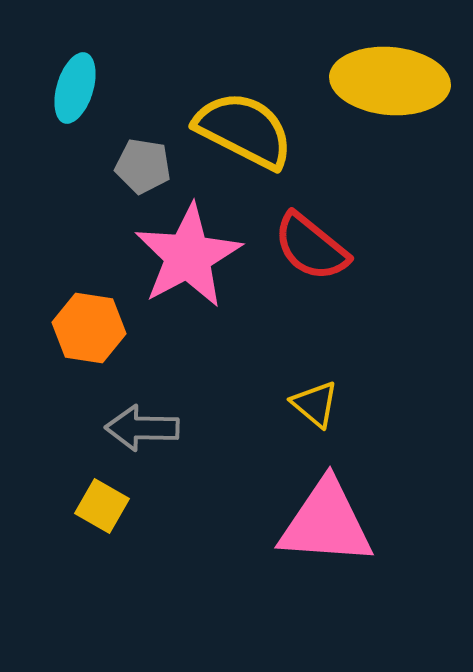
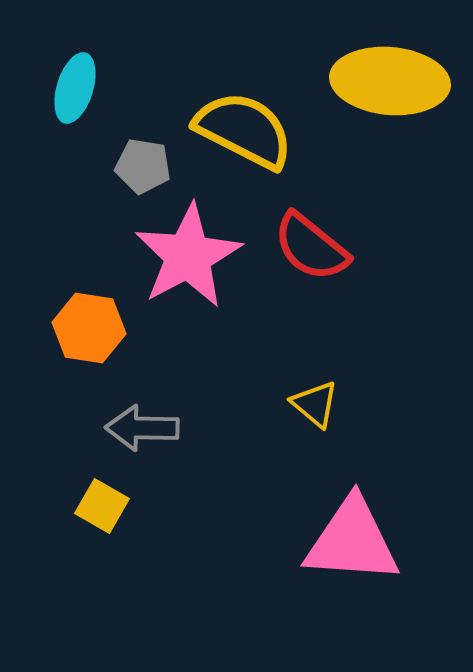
pink triangle: moved 26 px right, 18 px down
